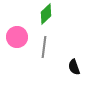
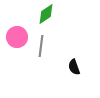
green diamond: rotated 10 degrees clockwise
gray line: moved 3 px left, 1 px up
